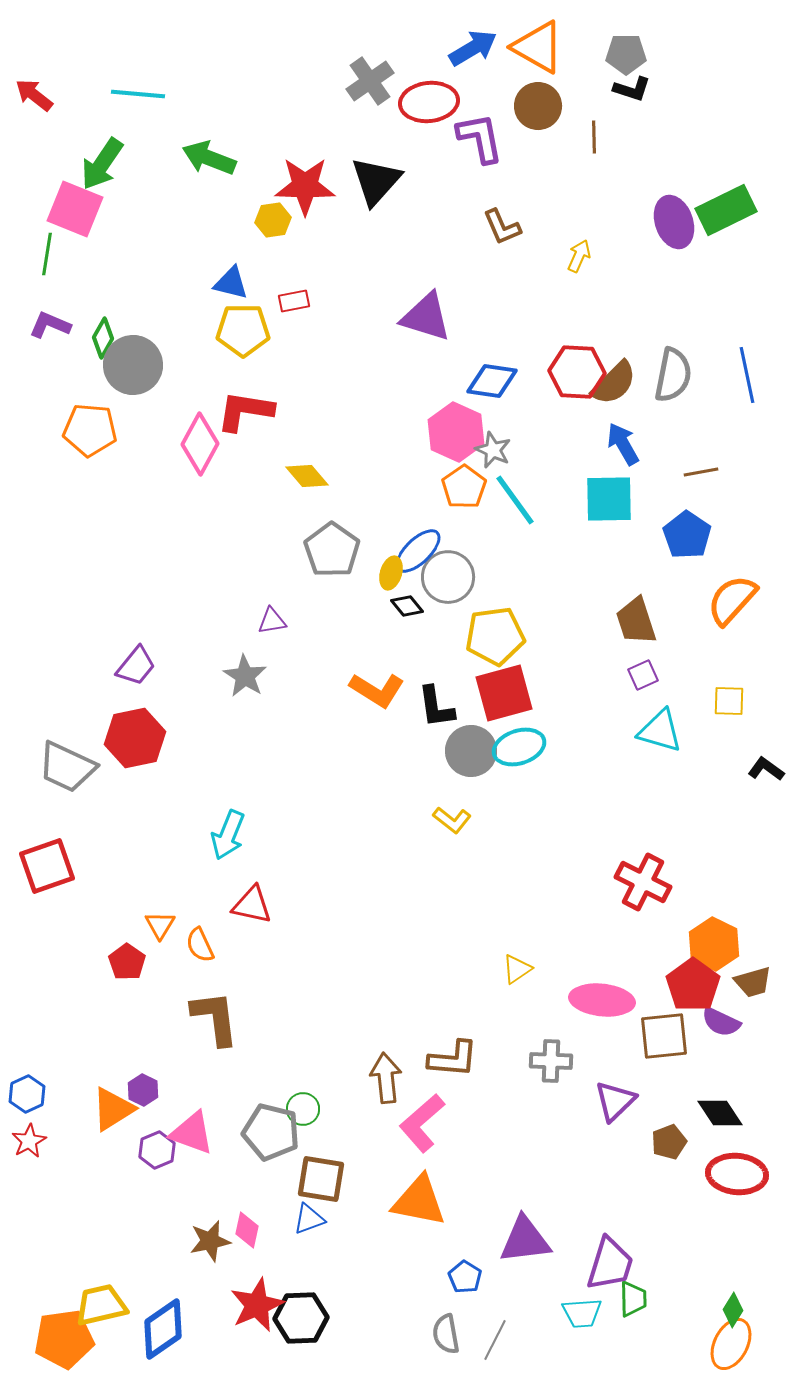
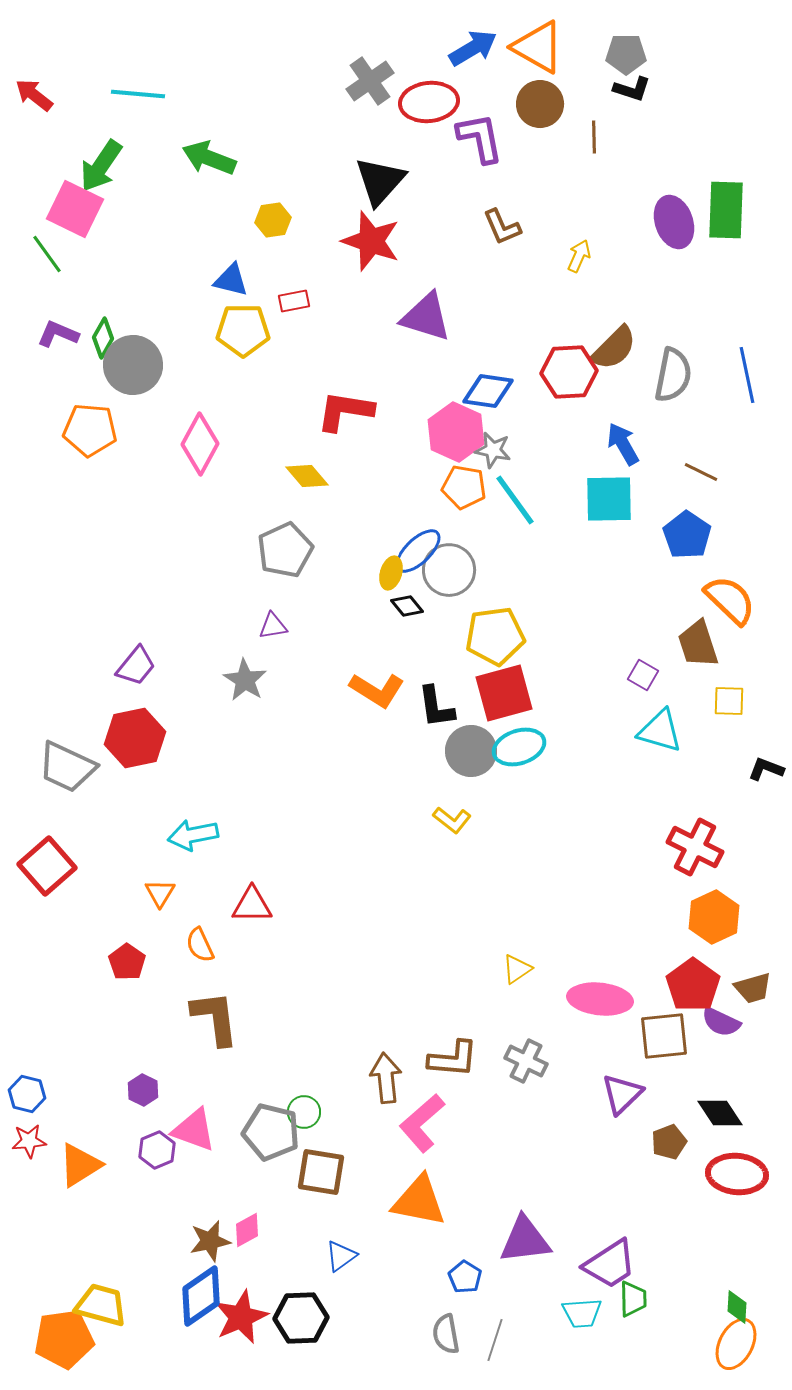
brown circle at (538, 106): moved 2 px right, 2 px up
green arrow at (102, 164): moved 1 px left, 2 px down
black triangle at (376, 181): moved 4 px right
red star at (305, 186): moved 66 px right, 55 px down; rotated 18 degrees clockwise
pink square at (75, 209): rotated 4 degrees clockwise
green rectangle at (726, 210): rotated 62 degrees counterclockwise
green line at (47, 254): rotated 45 degrees counterclockwise
blue triangle at (231, 283): moved 3 px up
purple L-shape at (50, 325): moved 8 px right, 9 px down
red hexagon at (577, 372): moved 8 px left; rotated 6 degrees counterclockwise
blue diamond at (492, 381): moved 4 px left, 10 px down
brown semicircle at (614, 383): moved 35 px up
red L-shape at (245, 411): moved 100 px right
gray star at (493, 450): rotated 12 degrees counterclockwise
brown line at (701, 472): rotated 36 degrees clockwise
orange pentagon at (464, 487): rotated 27 degrees counterclockwise
gray pentagon at (332, 550): moved 47 px left; rotated 12 degrees clockwise
gray circle at (448, 577): moved 1 px right, 7 px up
orange semicircle at (732, 600): moved 2 px left; rotated 92 degrees clockwise
purple triangle at (272, 621): moved 1 px right, 5 px down
brown trapezoid at (636, 621): moved 62 px right, 23 px down
purple square at (643, 675): rotated 36 degrees counterclockwise
gray star at (245, 676): moved 4 px down
black L-shape at (766, 769): rotated 15 degrees counterclockwise
cyan arrow at (228, 835): moved 35 px left; rotated 57 degrees clockwise
red square at (47, 866): rotated 22 degrees counterclockwise
red cross at (643, 882): moved 52 px right, 35 px up
red triangle at (252, 905): rotated 12 degrees counterclockwise
orange triangle at (160, 925): moved 32 px up
orange hexagon at (714, 944): moved 27 px up; rotated 9 degrees clockwise
brown trapezoid at (753, 982): moved 6 px down
pink ellipse at (602, 1000): moved 2 px left, 1 px up
gray cross at (551, 1061): moved 25 px left; rotated 24 degrees clockwise
blue hexagon at (27, 1094): rotated 21 degrees counterclockwise
purple triangle at (615, 1101): moved 7 px right, 7 px up
orange triangle at (113, 1109): moved 33 px left, 56 px down
green circle at (303, 1109): moved 1 px right, 3 px down
pink triangle at (192, 1133): moved 2 px right, 3 px up
red star at (29, 1141): rotated 24 degrees clockwise
brown square at (321, 1179): moved 7 px up
blue triangle at (309, 1219): moved 32 px right, 37 px down; rotated 16 degrees counterclockwise
pink diamond at (247, 1230): rotated 48 degrees clockwise
purple trapezoid at (610, 1264): rotated 40 degrees clockwise
yellow trapezoid at (101, 1305): rotated 28 degrees clockwise
red star at (257, 1305): moved 16 px left, 12 px down
green diamond at (733, 1310): moved 4 px right, 3 px up; rotated 28 degrees counterclockwise
blue diamond at (163, 1329): moved 38 px right, 33 px up
gray line at (495, 1340): rotated 9 degrees counterclockwise
orange ellipse at (731, 1344): moved 5 px right
